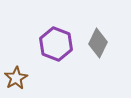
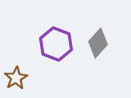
gray diamond: rotated 16 degrees clockwise
